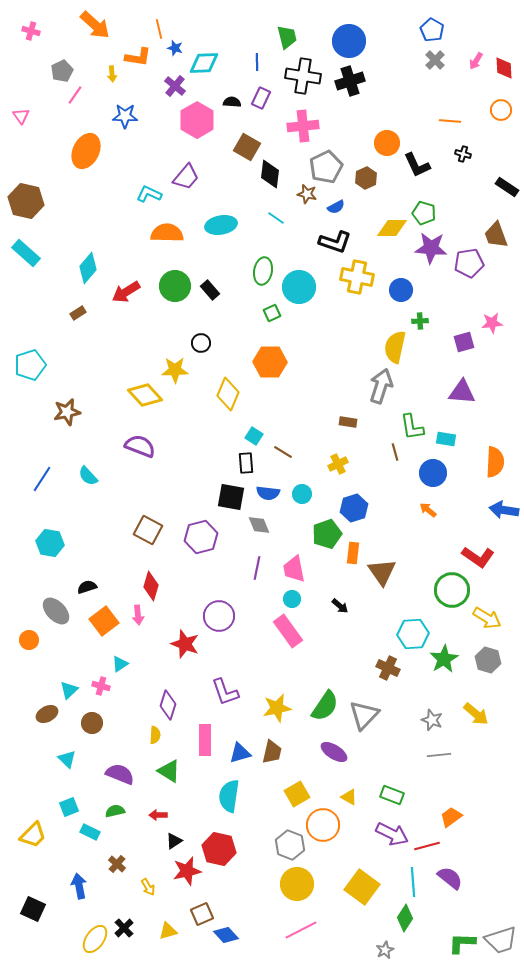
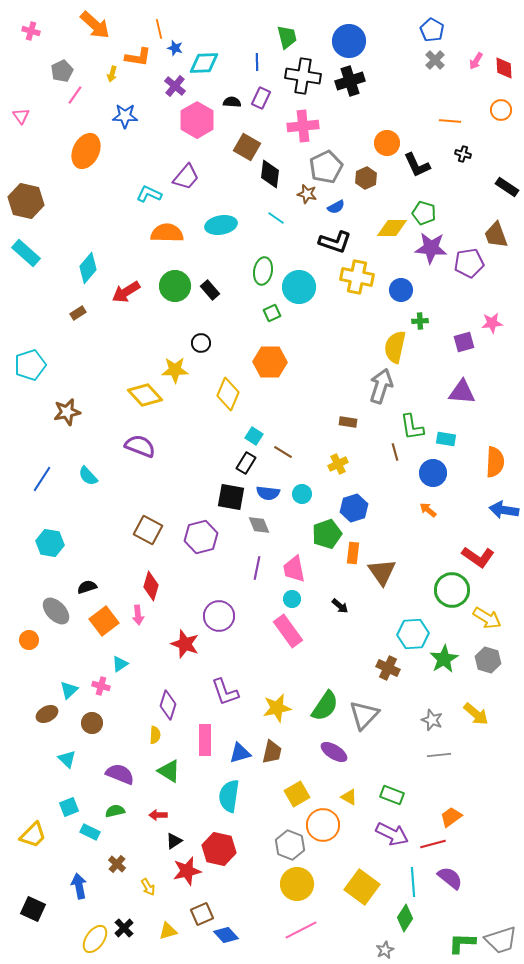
yellow arrow at (112, 74): rotated 21 degrees clockwise
black rectangle at (246, 463): rotated 35 degrees clockwise
red line at (427, 846): moved 6 px right, 2 px up
